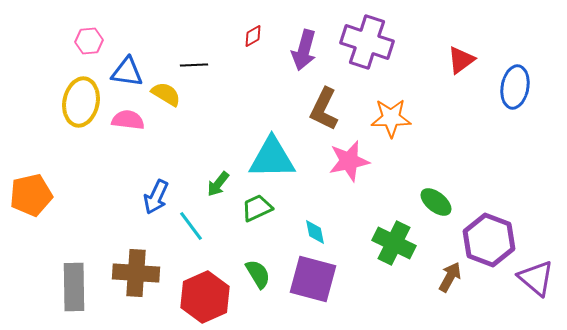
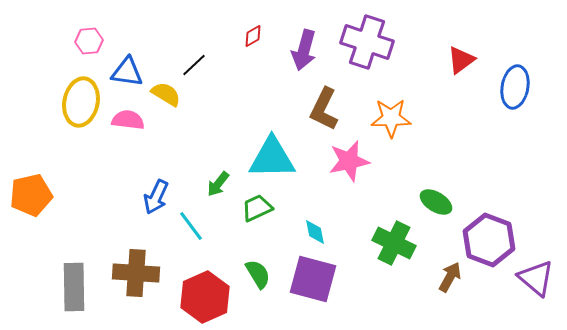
black line: rotated 40 degrees counterclockwise
green ellipse: rotated 8 degrees counterclockwise
